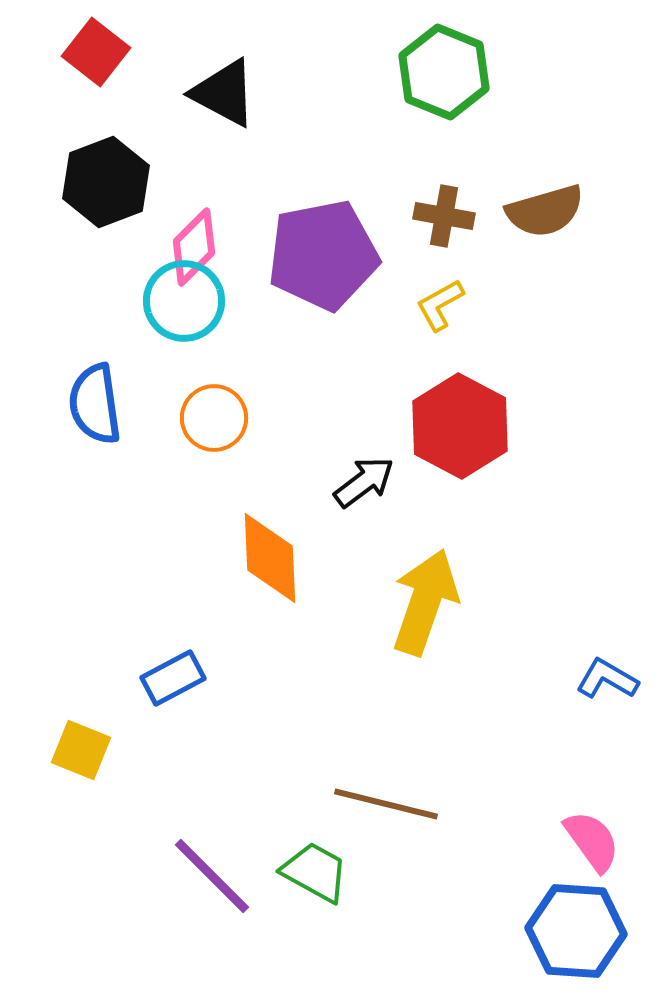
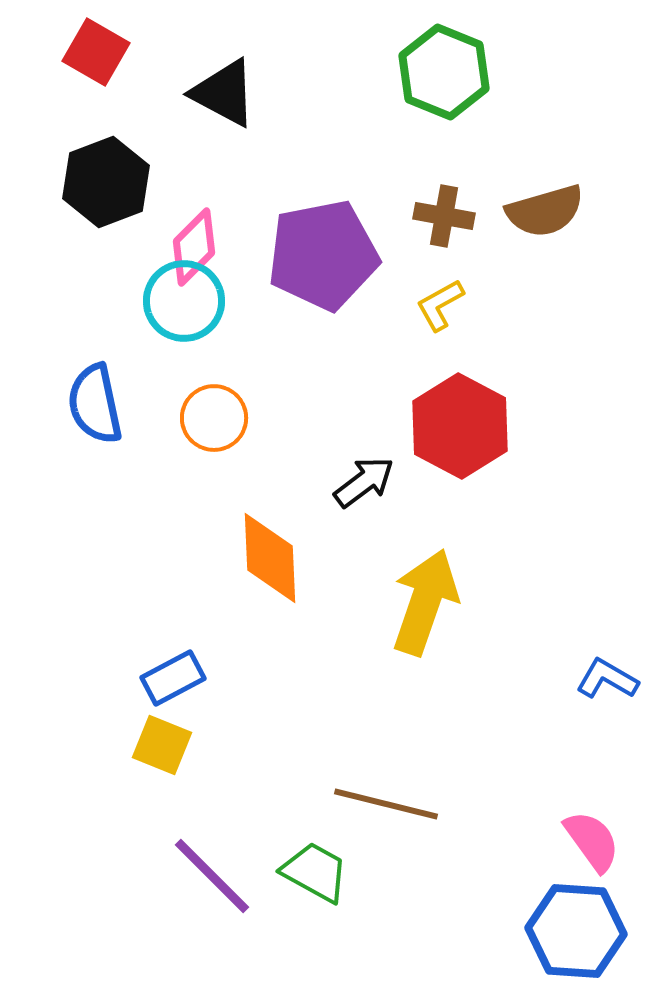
red square: rotated 8 degrees counterclockwise
blue semicircle: rotated 4 degrees counterclockwise
yellow square: moved 81 px right, 5 px up
